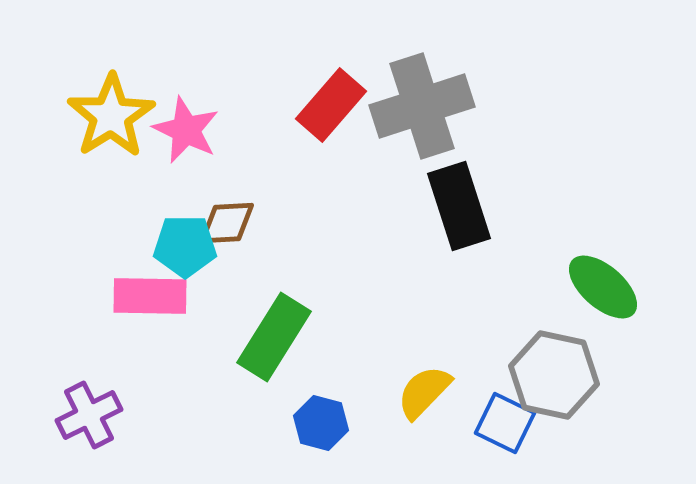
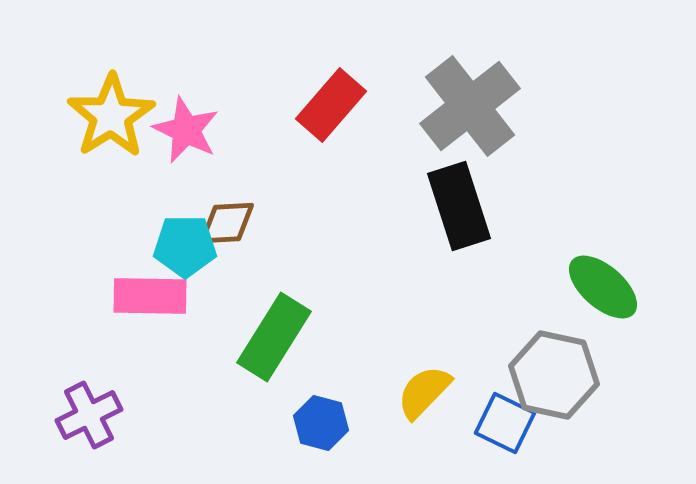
gray cross: moved 48 px right; rotated 20 degrees counterclockwise
